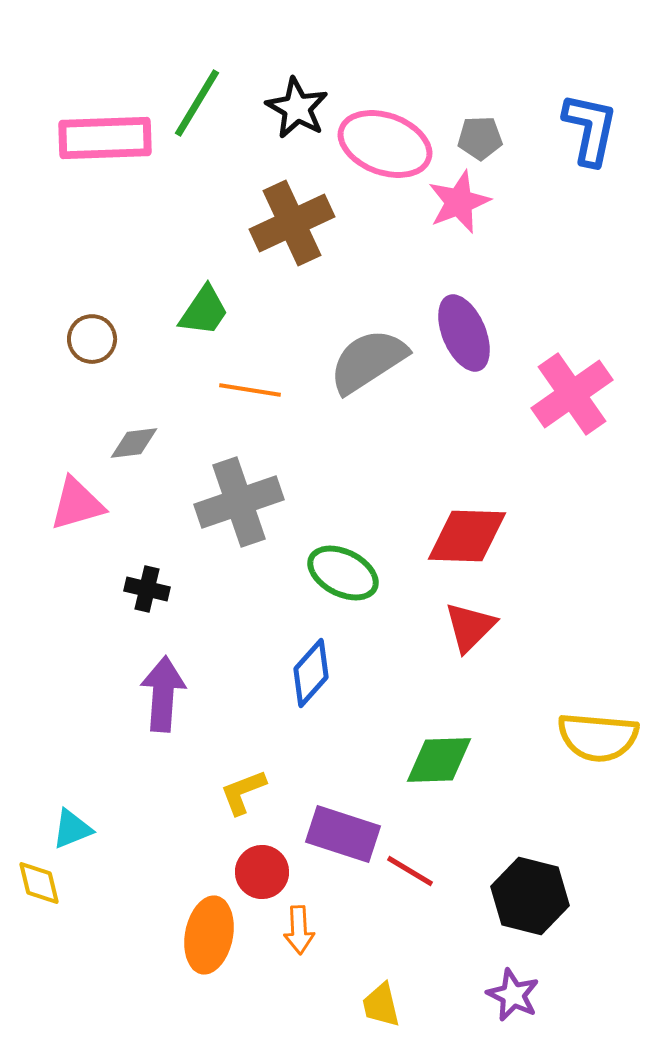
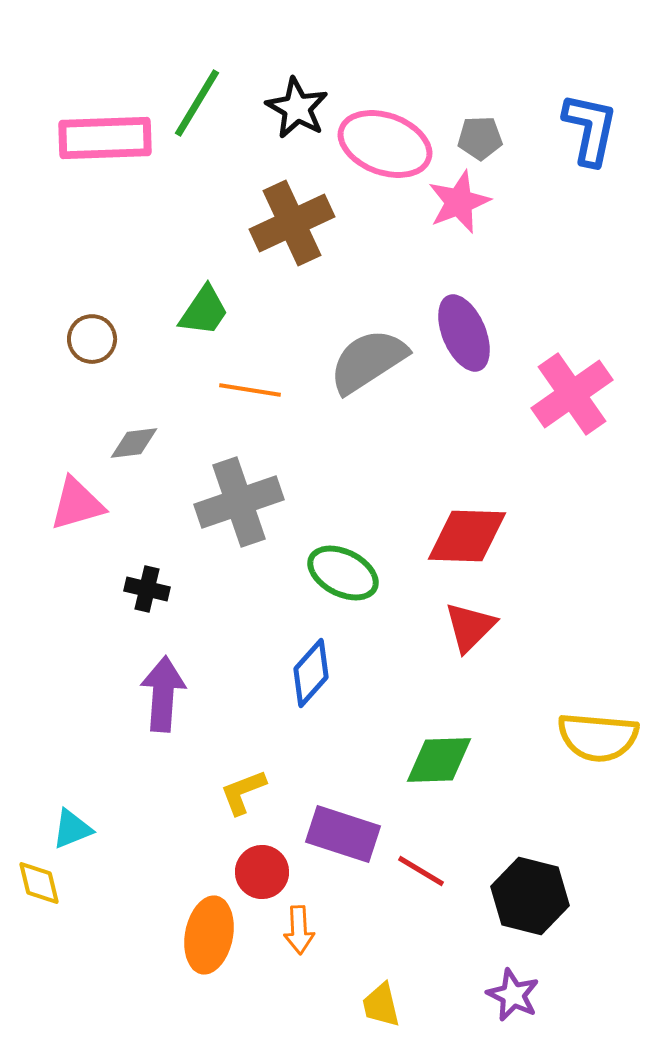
red line: moved 11 px right
